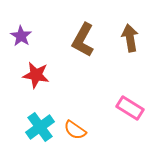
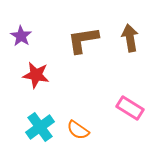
brown L-shape: rotated 52 degrees clockwise
orange semicircle: moved 3 px right
